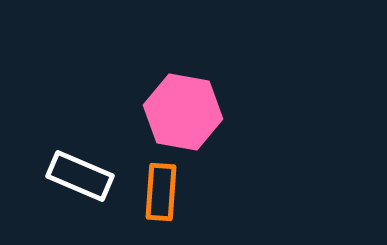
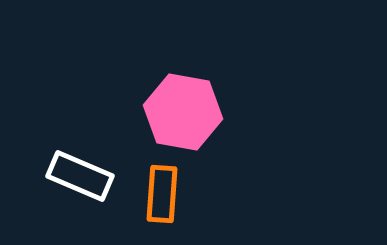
orange rectangle: moved 1 px right, 2 px down
